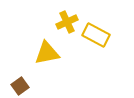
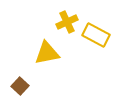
brown square: rotated 12 degrees counterclockwise
